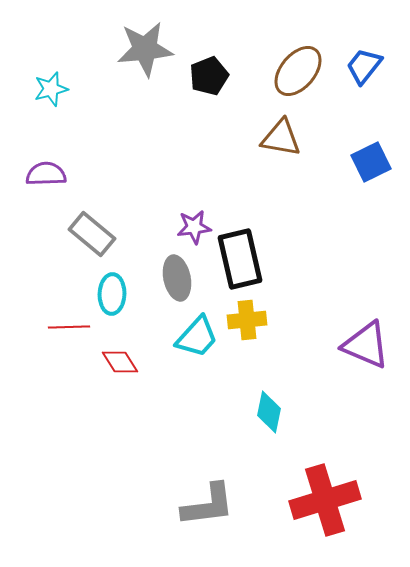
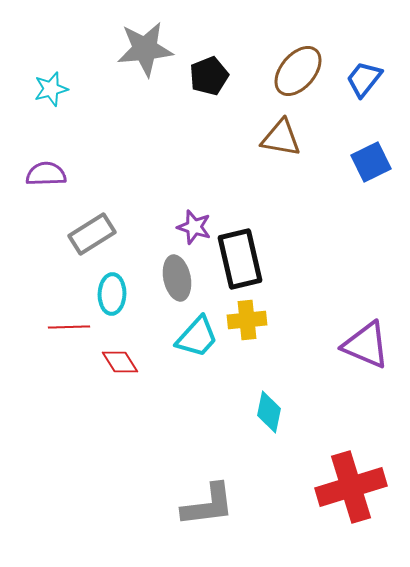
blue trapezoid: moved 13 px down
purple star: rotated 24 degrees clockwise
gray rectangle: rotated 72 degrees counterclockwise
red cross: moved 26 px right, 13 px up
